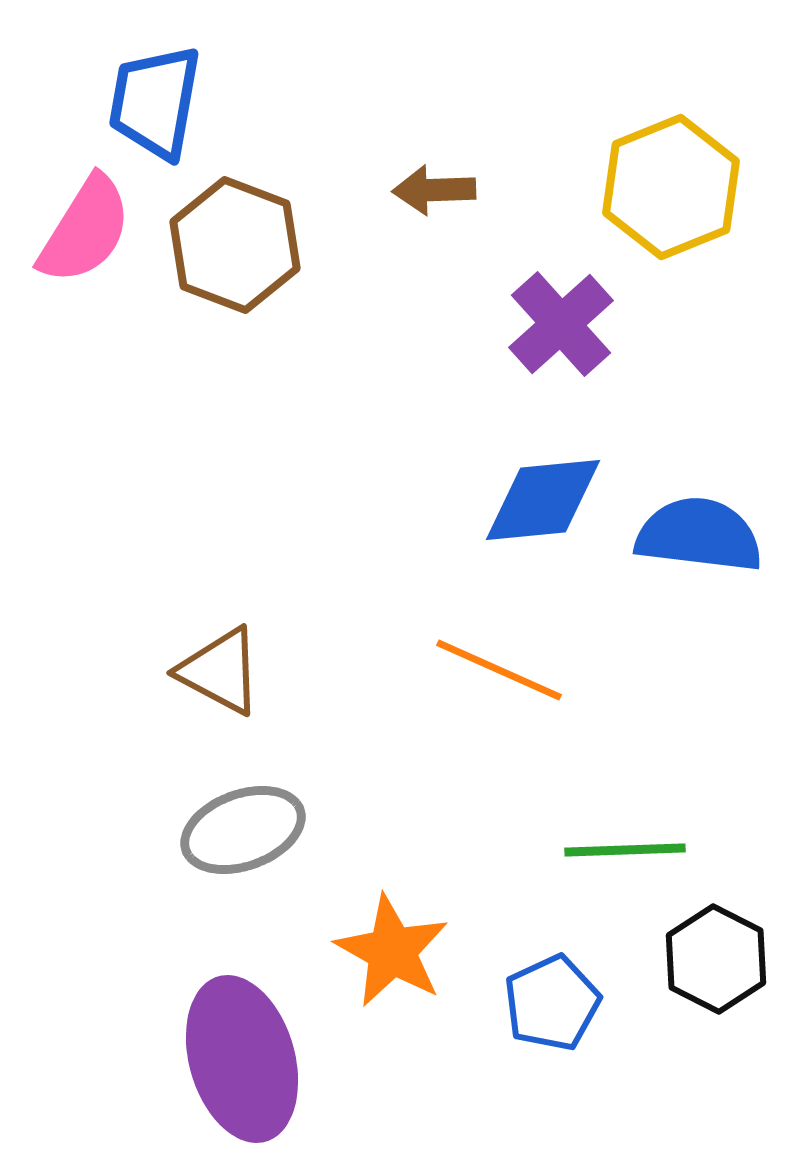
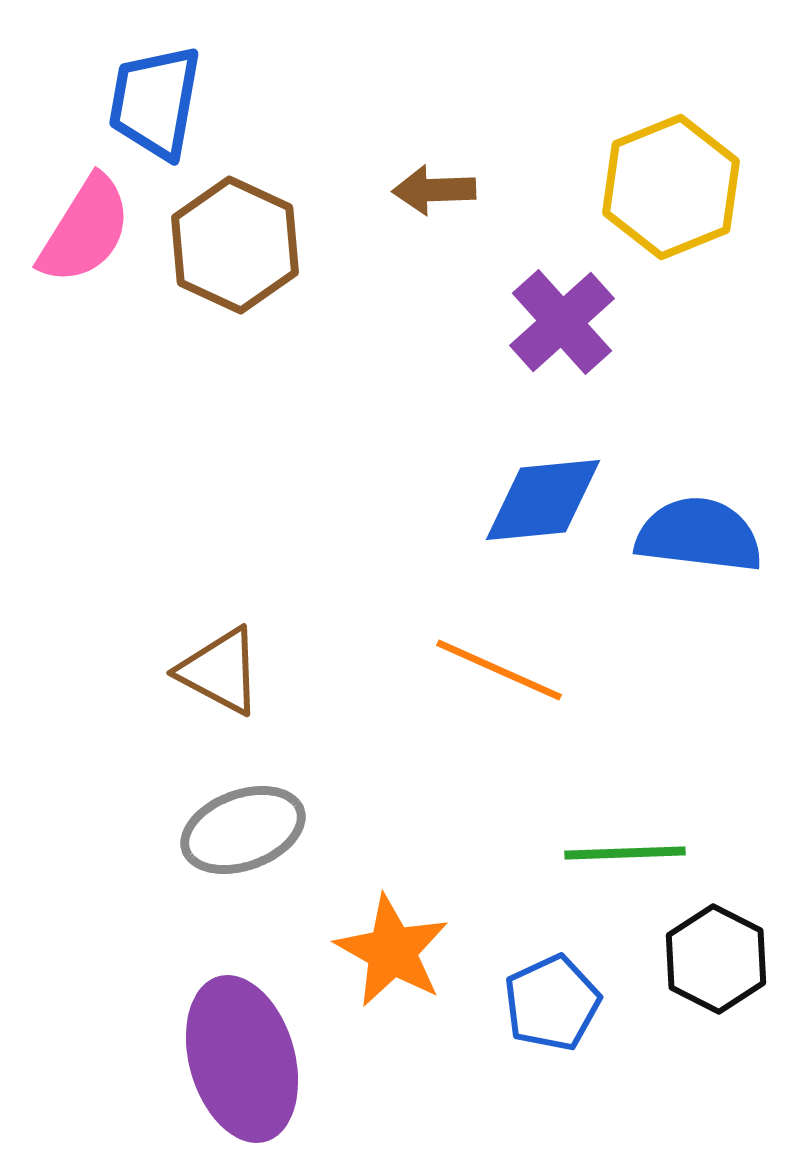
brown hexagon: rotated 4 degrees clockwise
purple cross: moved 1 px right, 2 px up
green line: moved 3 px down
